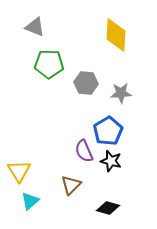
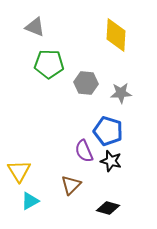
blue pentagon: rotated 24 degrees counterclockwise
cyan triangle: rotated 12 degrees clockwise
